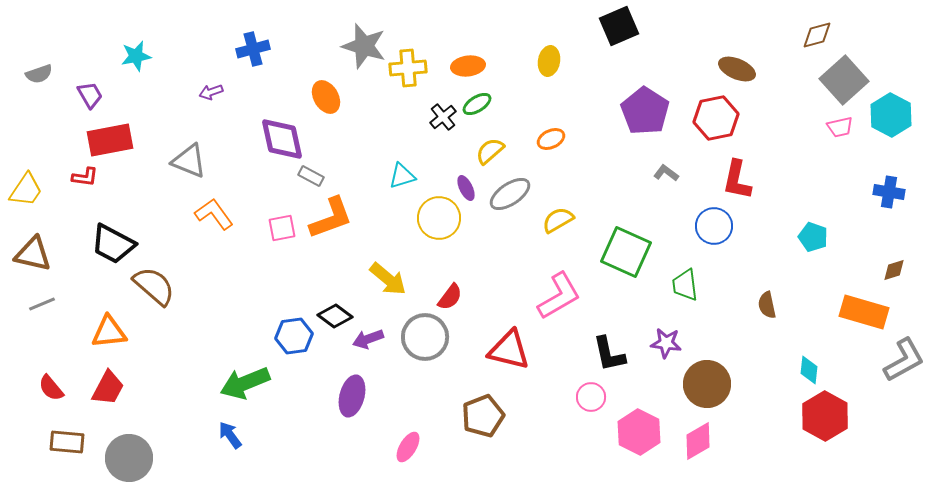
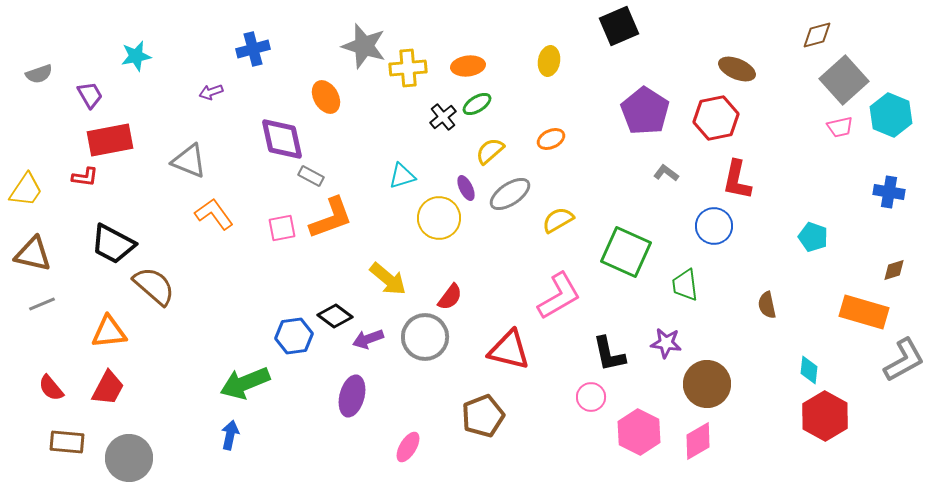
cyan hexagon at (891, 115): rotated 6 degrees counterclockwise
blue arrow at (230, 435): rotated 48 degrees clockwise
